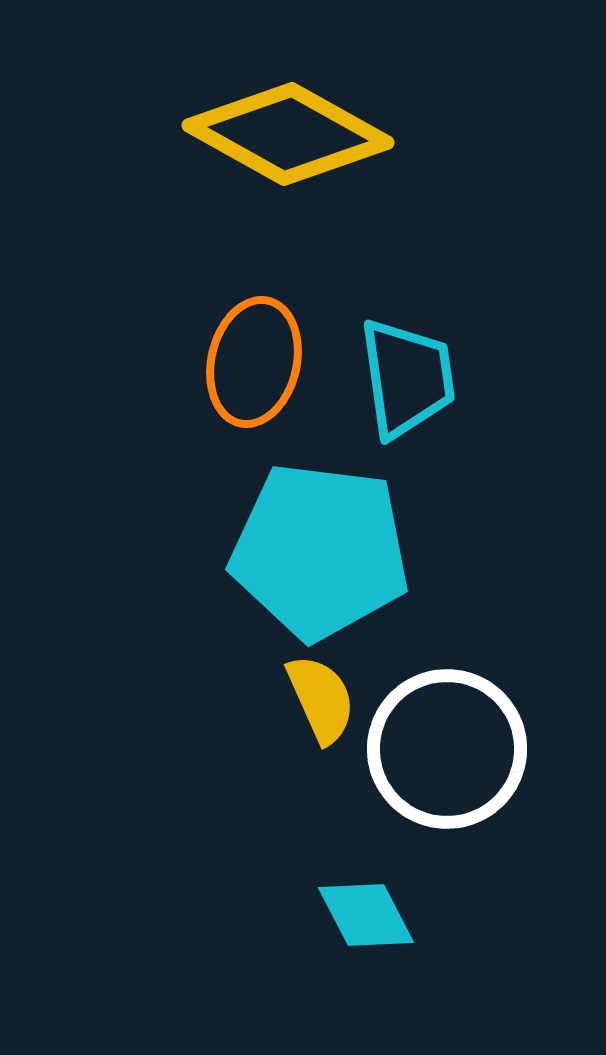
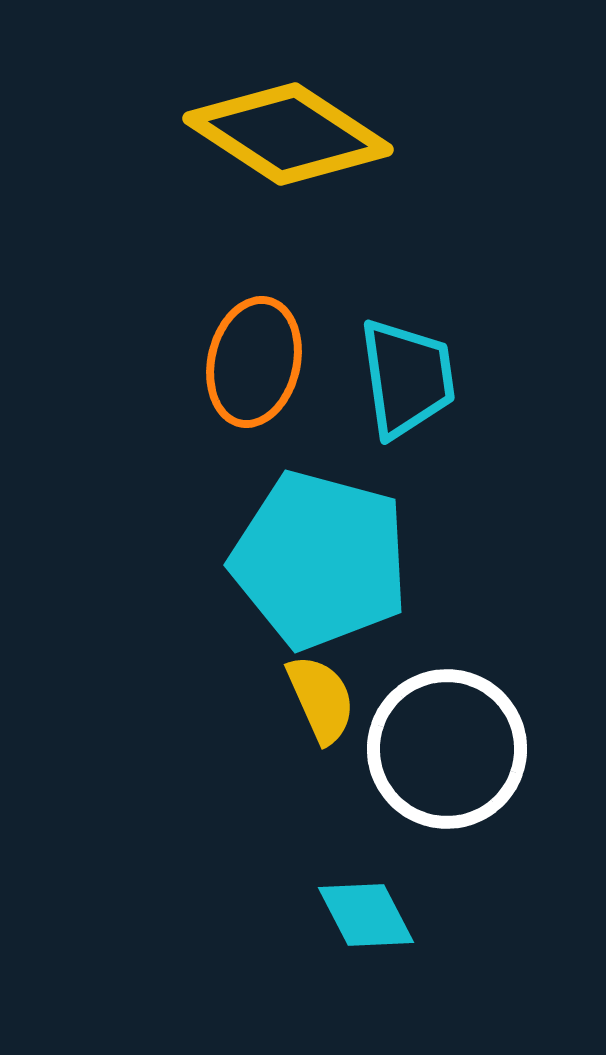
yellow diamond: rotated 4 degrees clockwise
cyan pentagon: moved 9 px down; rotated 8 degrees clockwise
